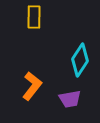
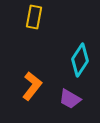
yellow rectangle: rotated 10 degrees clockwise
purple trapezoid: rotated 40 degrees clockwise
